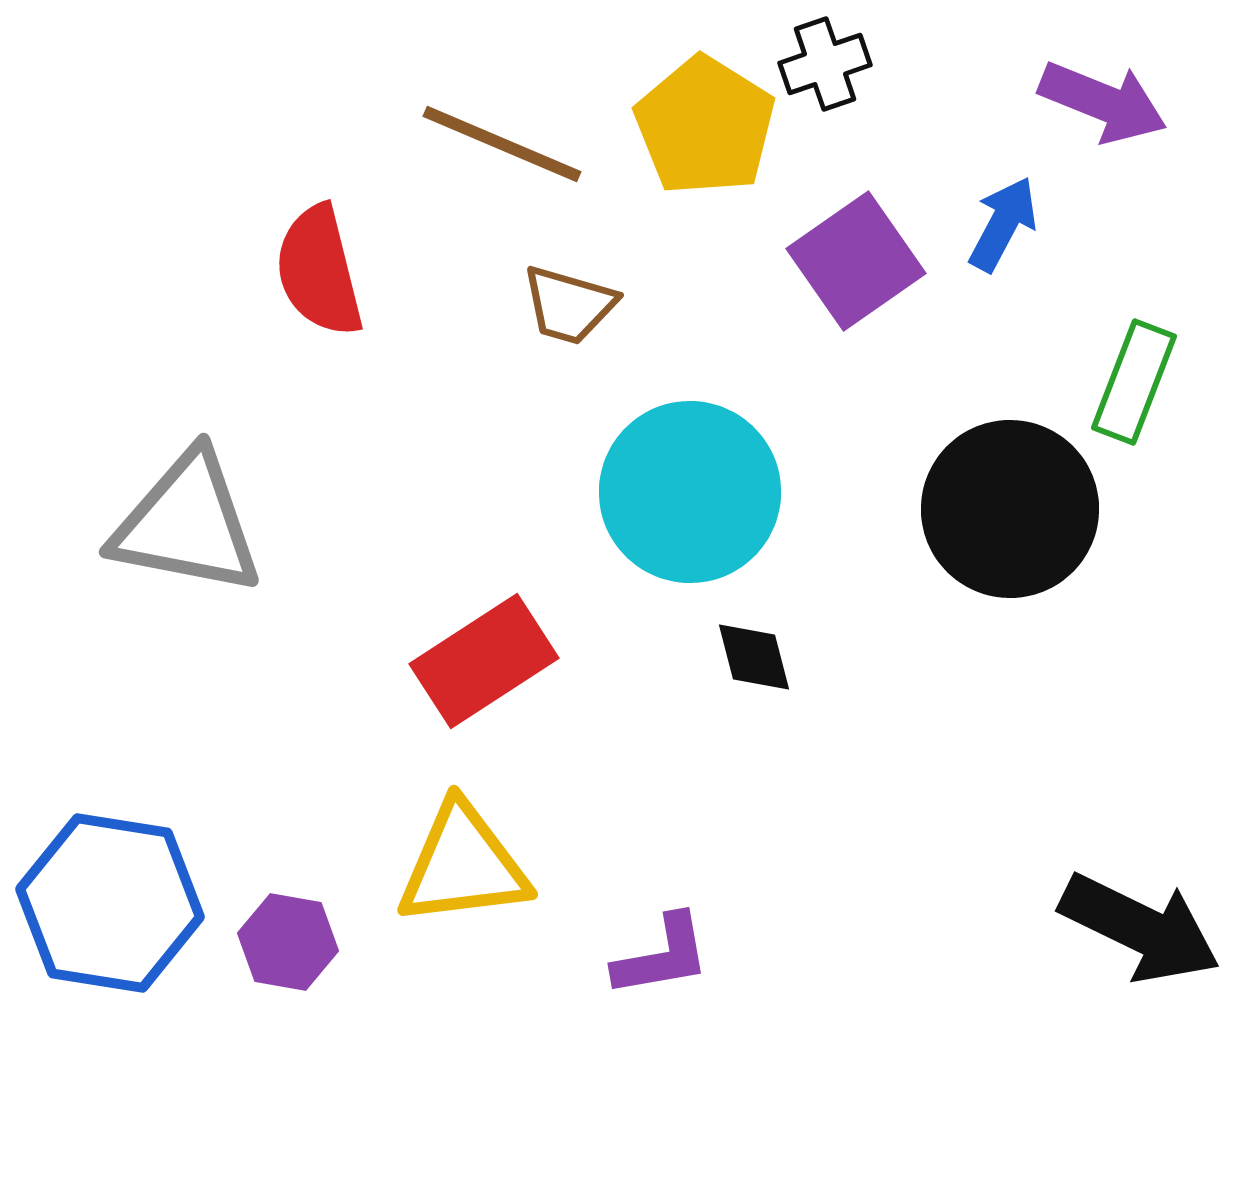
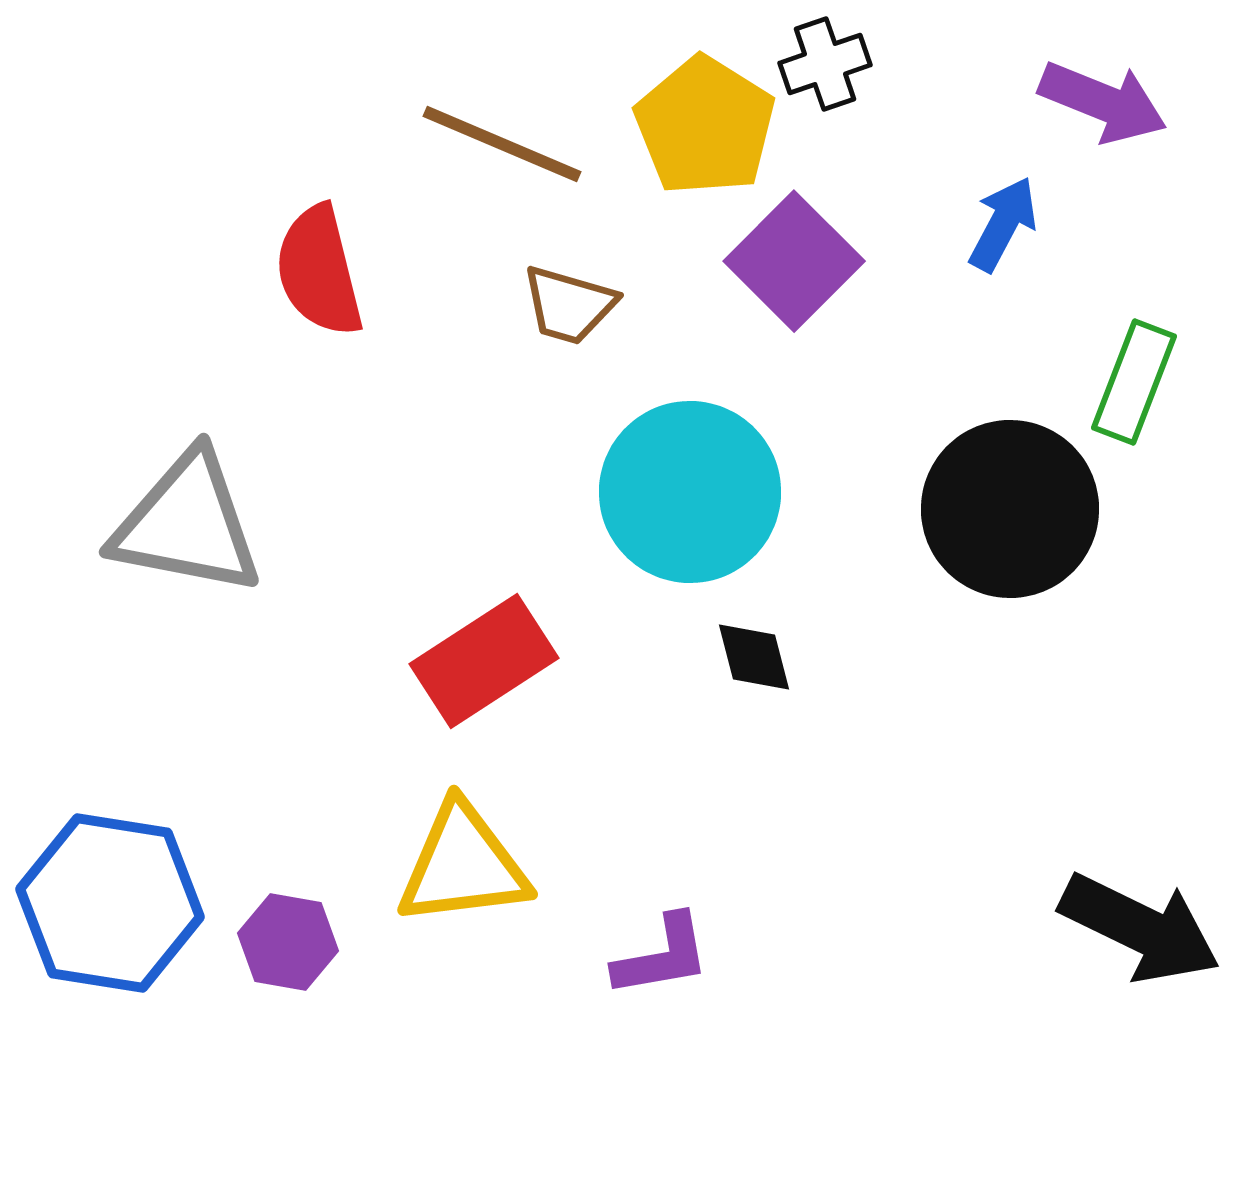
purple square: moved 62 px left; rotated 10 degrees counterclockwise
